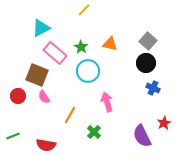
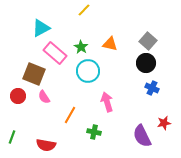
brown square: moved 3 px left, 1 px up
blue cross: moved 1 px left
red star: rotated 16 degrees clockwise
green cross: rotated 32 degrees counterclockwise
green line: moved 1 px left, 1 px down; rotated 48 degrees counterclockwise
